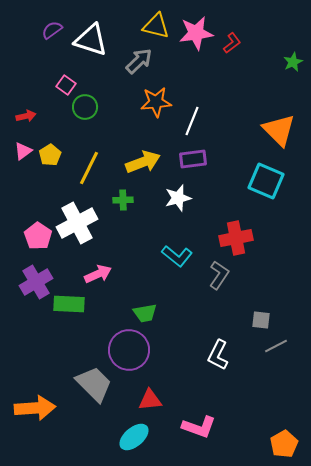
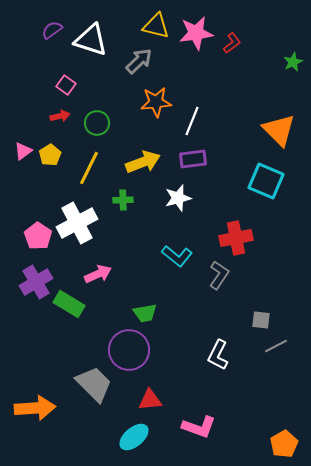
green circle: moved 12 px right, 16 px down
red arrow: moved 34 px right
green rectangle: rotated 28 degrees clockwise
